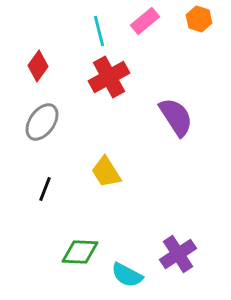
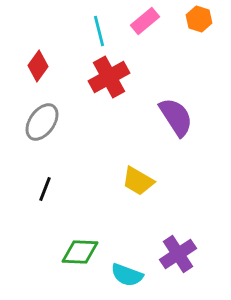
yellow trapezoid: moved 32 px right, 9 px down; rotated 28 degrees counterclockwise
cyan semicircle: rotated 8 degrees counterclockwise
